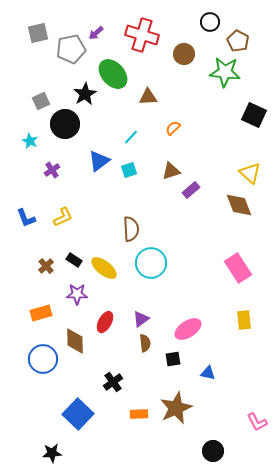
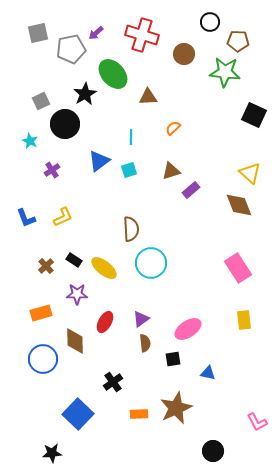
brown pentagon at (238, 41): rotated 25 degrees counterclockwise
cyan line at (131, 137): rotated 42 degrees counterclockwise
